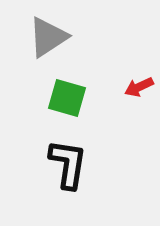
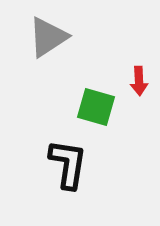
red arrow: moved 6 px up; rotated 68 degrees counterclockwise
green square: moved 29 px right, 9 px down
